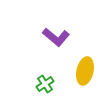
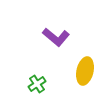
green cross: moved 8 px left
